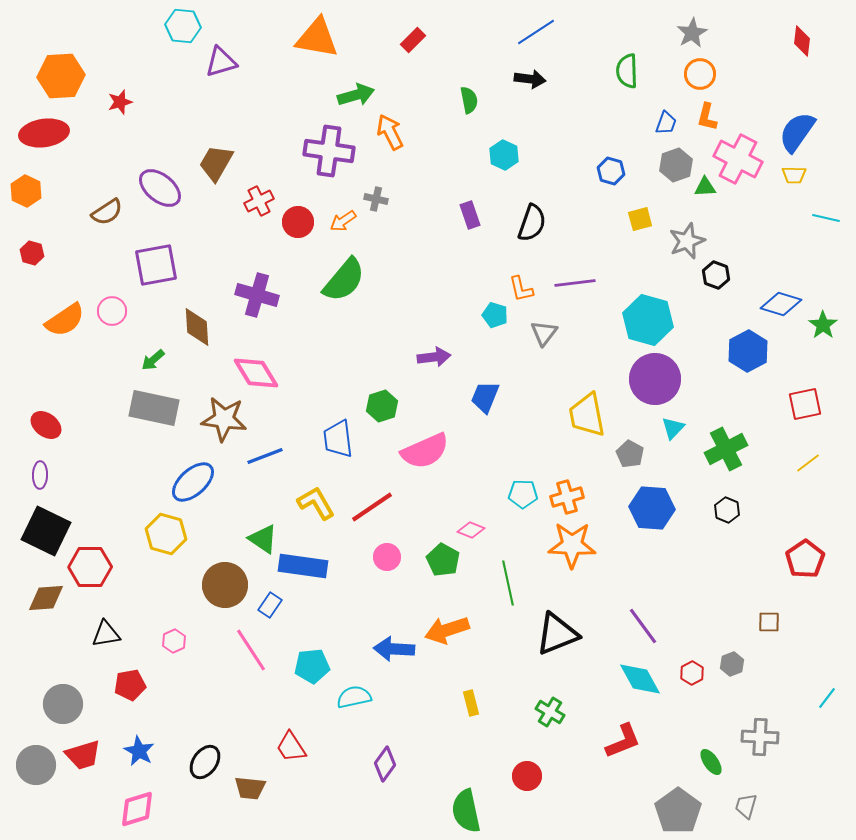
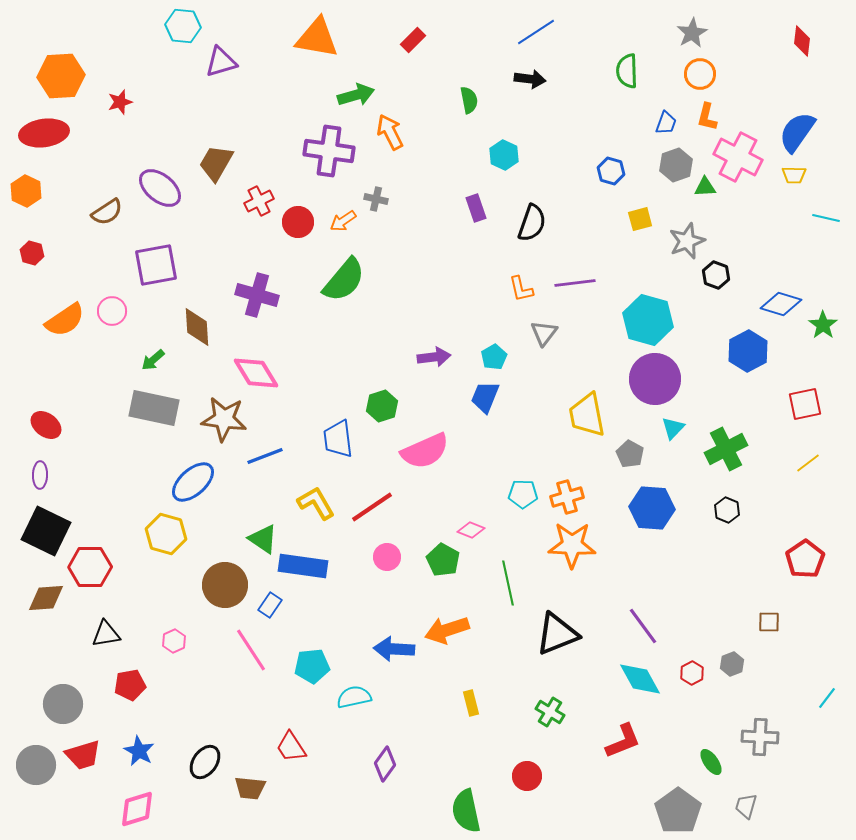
pink cross at (738, 159): moved 2 px up
purple rectangle at (470, 215): moved 6 px right, 7 px up
cyan pentagon at (495, 315): moved 1 px left, 42 px down; rotated 25 degrees clockwise
